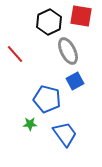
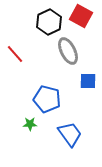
red square: rotated 20 degrees clockwise
blue square: moved 13 px right; rotated 30 degrees clockwise
blue trapezoid: moved 5 px right
